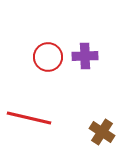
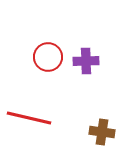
purple cross: moved 1 px right, 5 px down
brown cross: rotated 25 degrees counterclockwise
